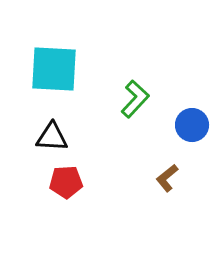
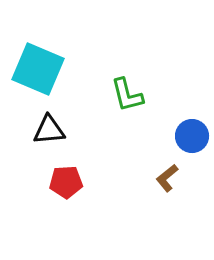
cyan square: moved 16 px left; rotated 20 degrees clockwise
green L-shape: moved 8 px left, 4 px up; rotated 123 degrees clockwise
blue circle: moved 11 px down
black triangle: moved 3 px left, 7 px up; rotated 8 degrees counterclockwise
